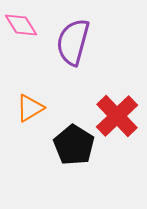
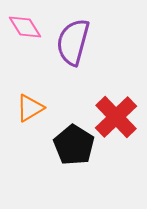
pink diamond: moved 4 px right, 2 px down
red cross: moved 1 px left, 1 px down
